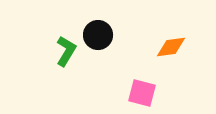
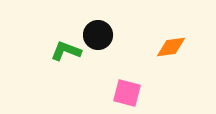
green L-shape: rotated 100 degrees counterclockwise
pink square: moved 15 px left
